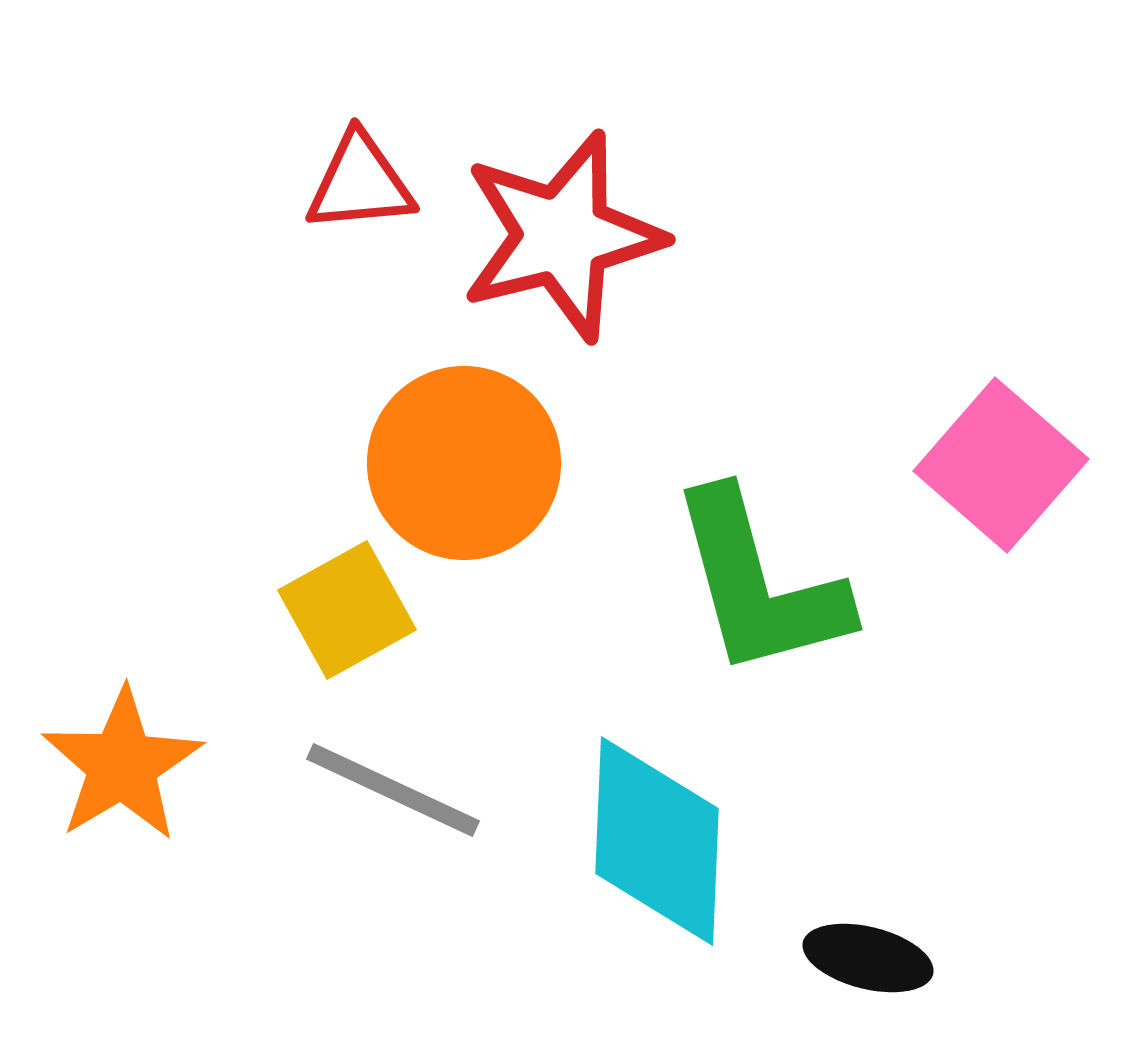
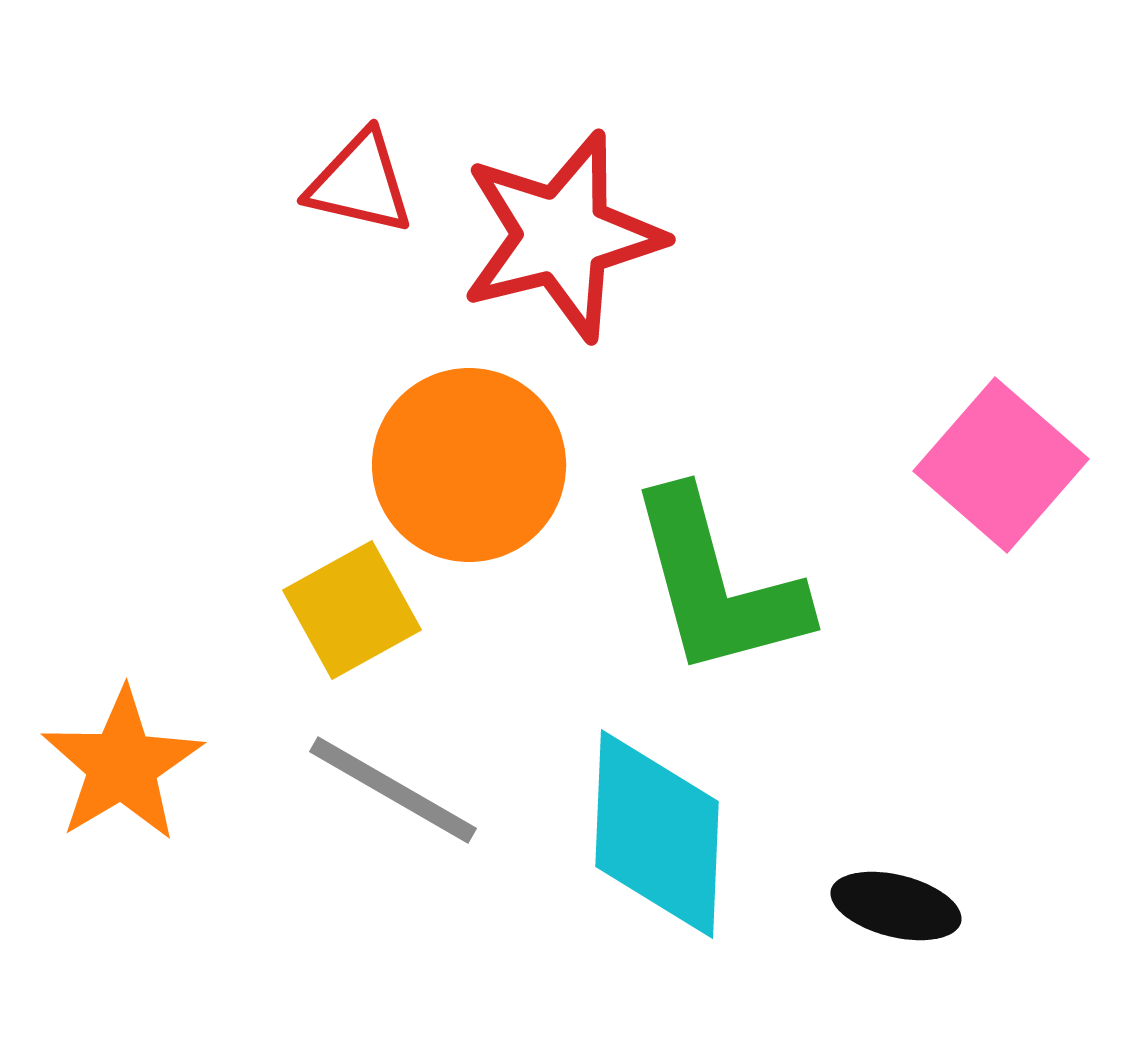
red triangle: rotated 18 degrees clockwise
orange circle: moved 5 px right, 2 px down
green L-shape: moved 42 px left
yellow square: moved 5 px right
gray line: rotated 5 degrees clockwise
cyan diamond: moved 7 px up
black ellipse: moved 28 px right, 52 px up
